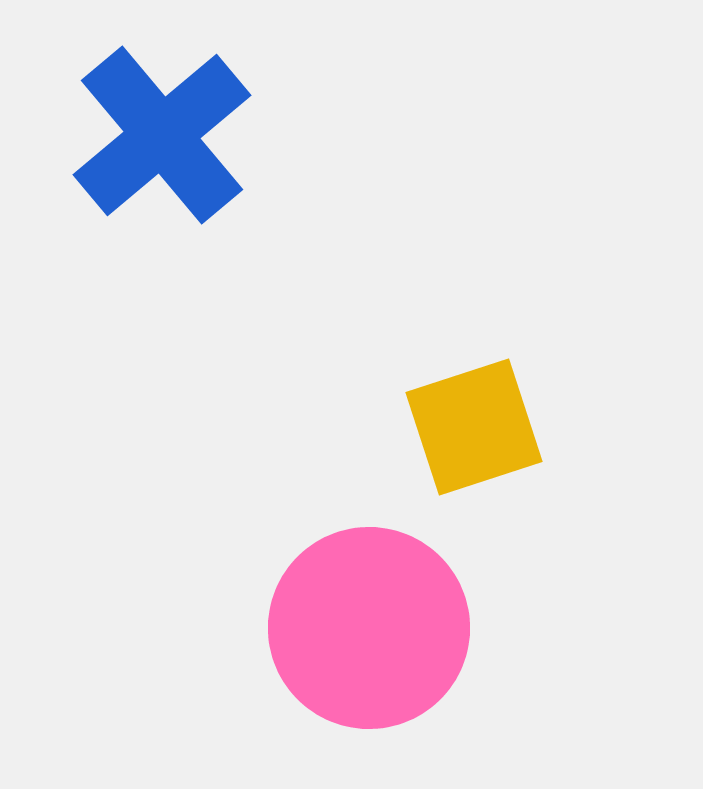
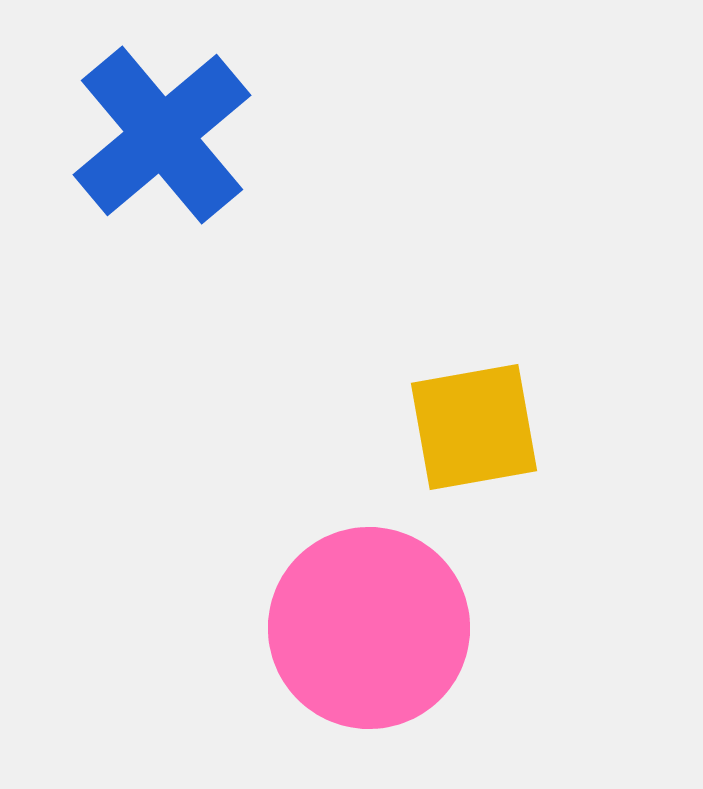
yellow square: rotated 8 degrees clockwise
